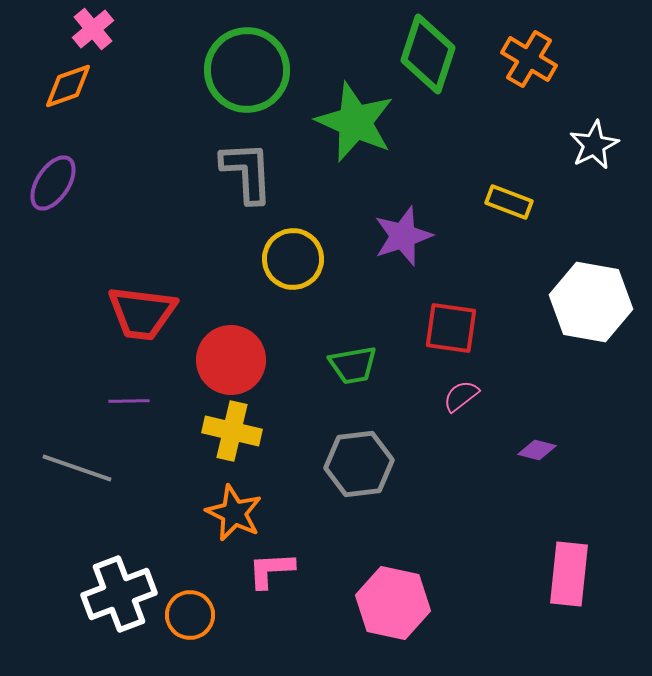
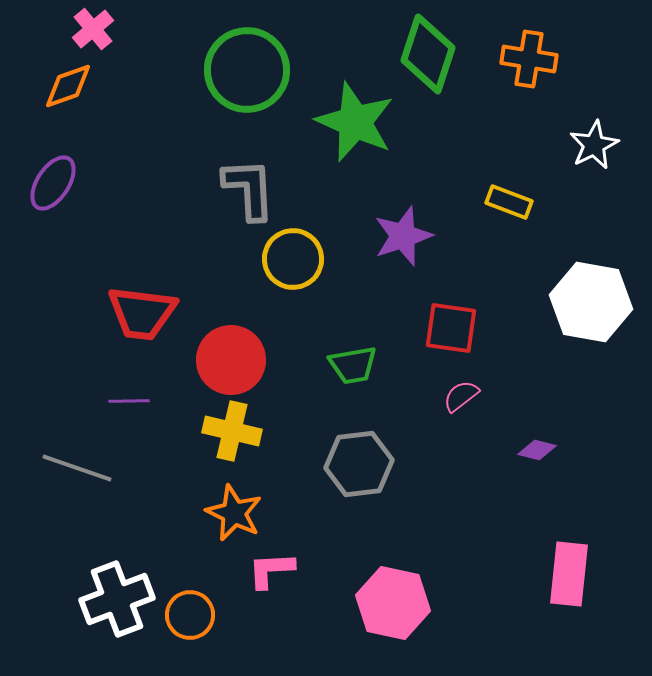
orange cross: rotated 22 degrees counterclockwise
gray L-shape: moved 2 px right, 17 px down
white cross: moved 2 px left, 5 px down
